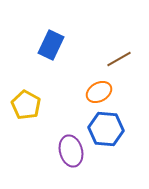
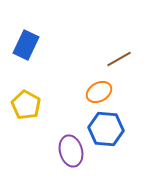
blue rectangle: moved 25 px left
